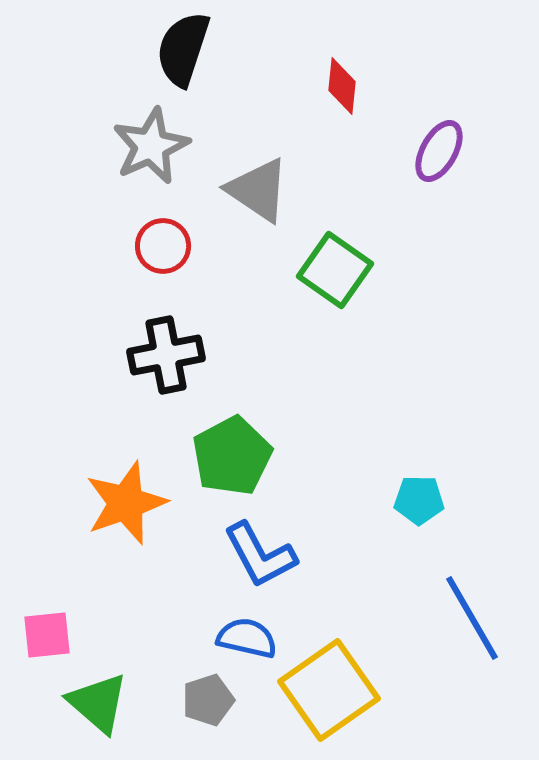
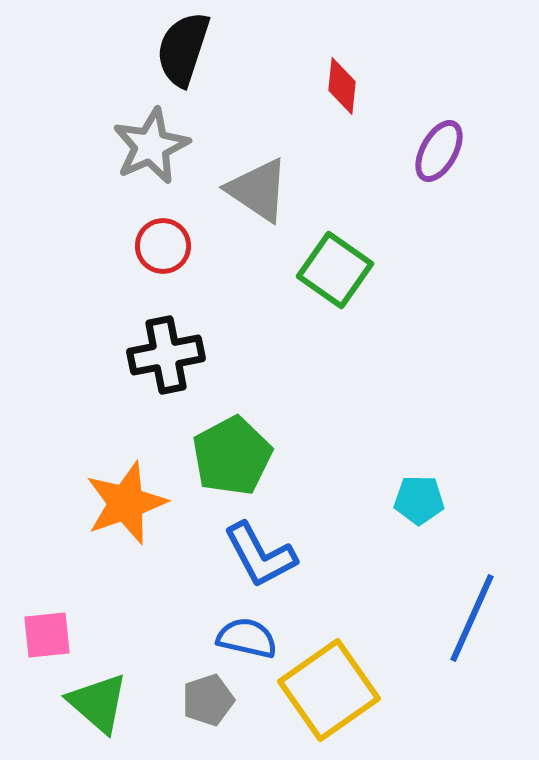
blue line: rotated 54 degrees clockwise
